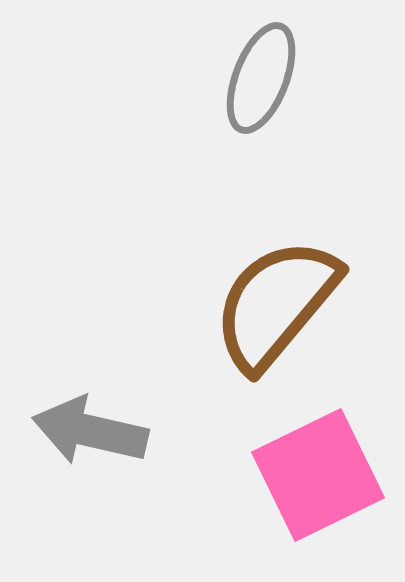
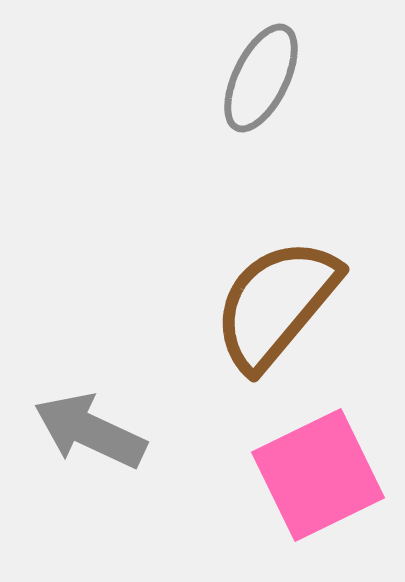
gray ellipse: rotated 5 degrees clockwise
gray arrow: rotated 12 degrees clockwise
